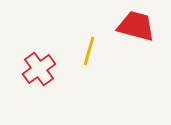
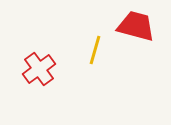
yellow line: moved 6 px right, 1 px up
